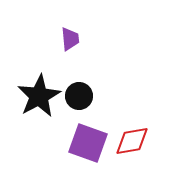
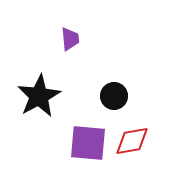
black circle: moved 35 px right
purple square: rotated 15 degrees counterclockwise
